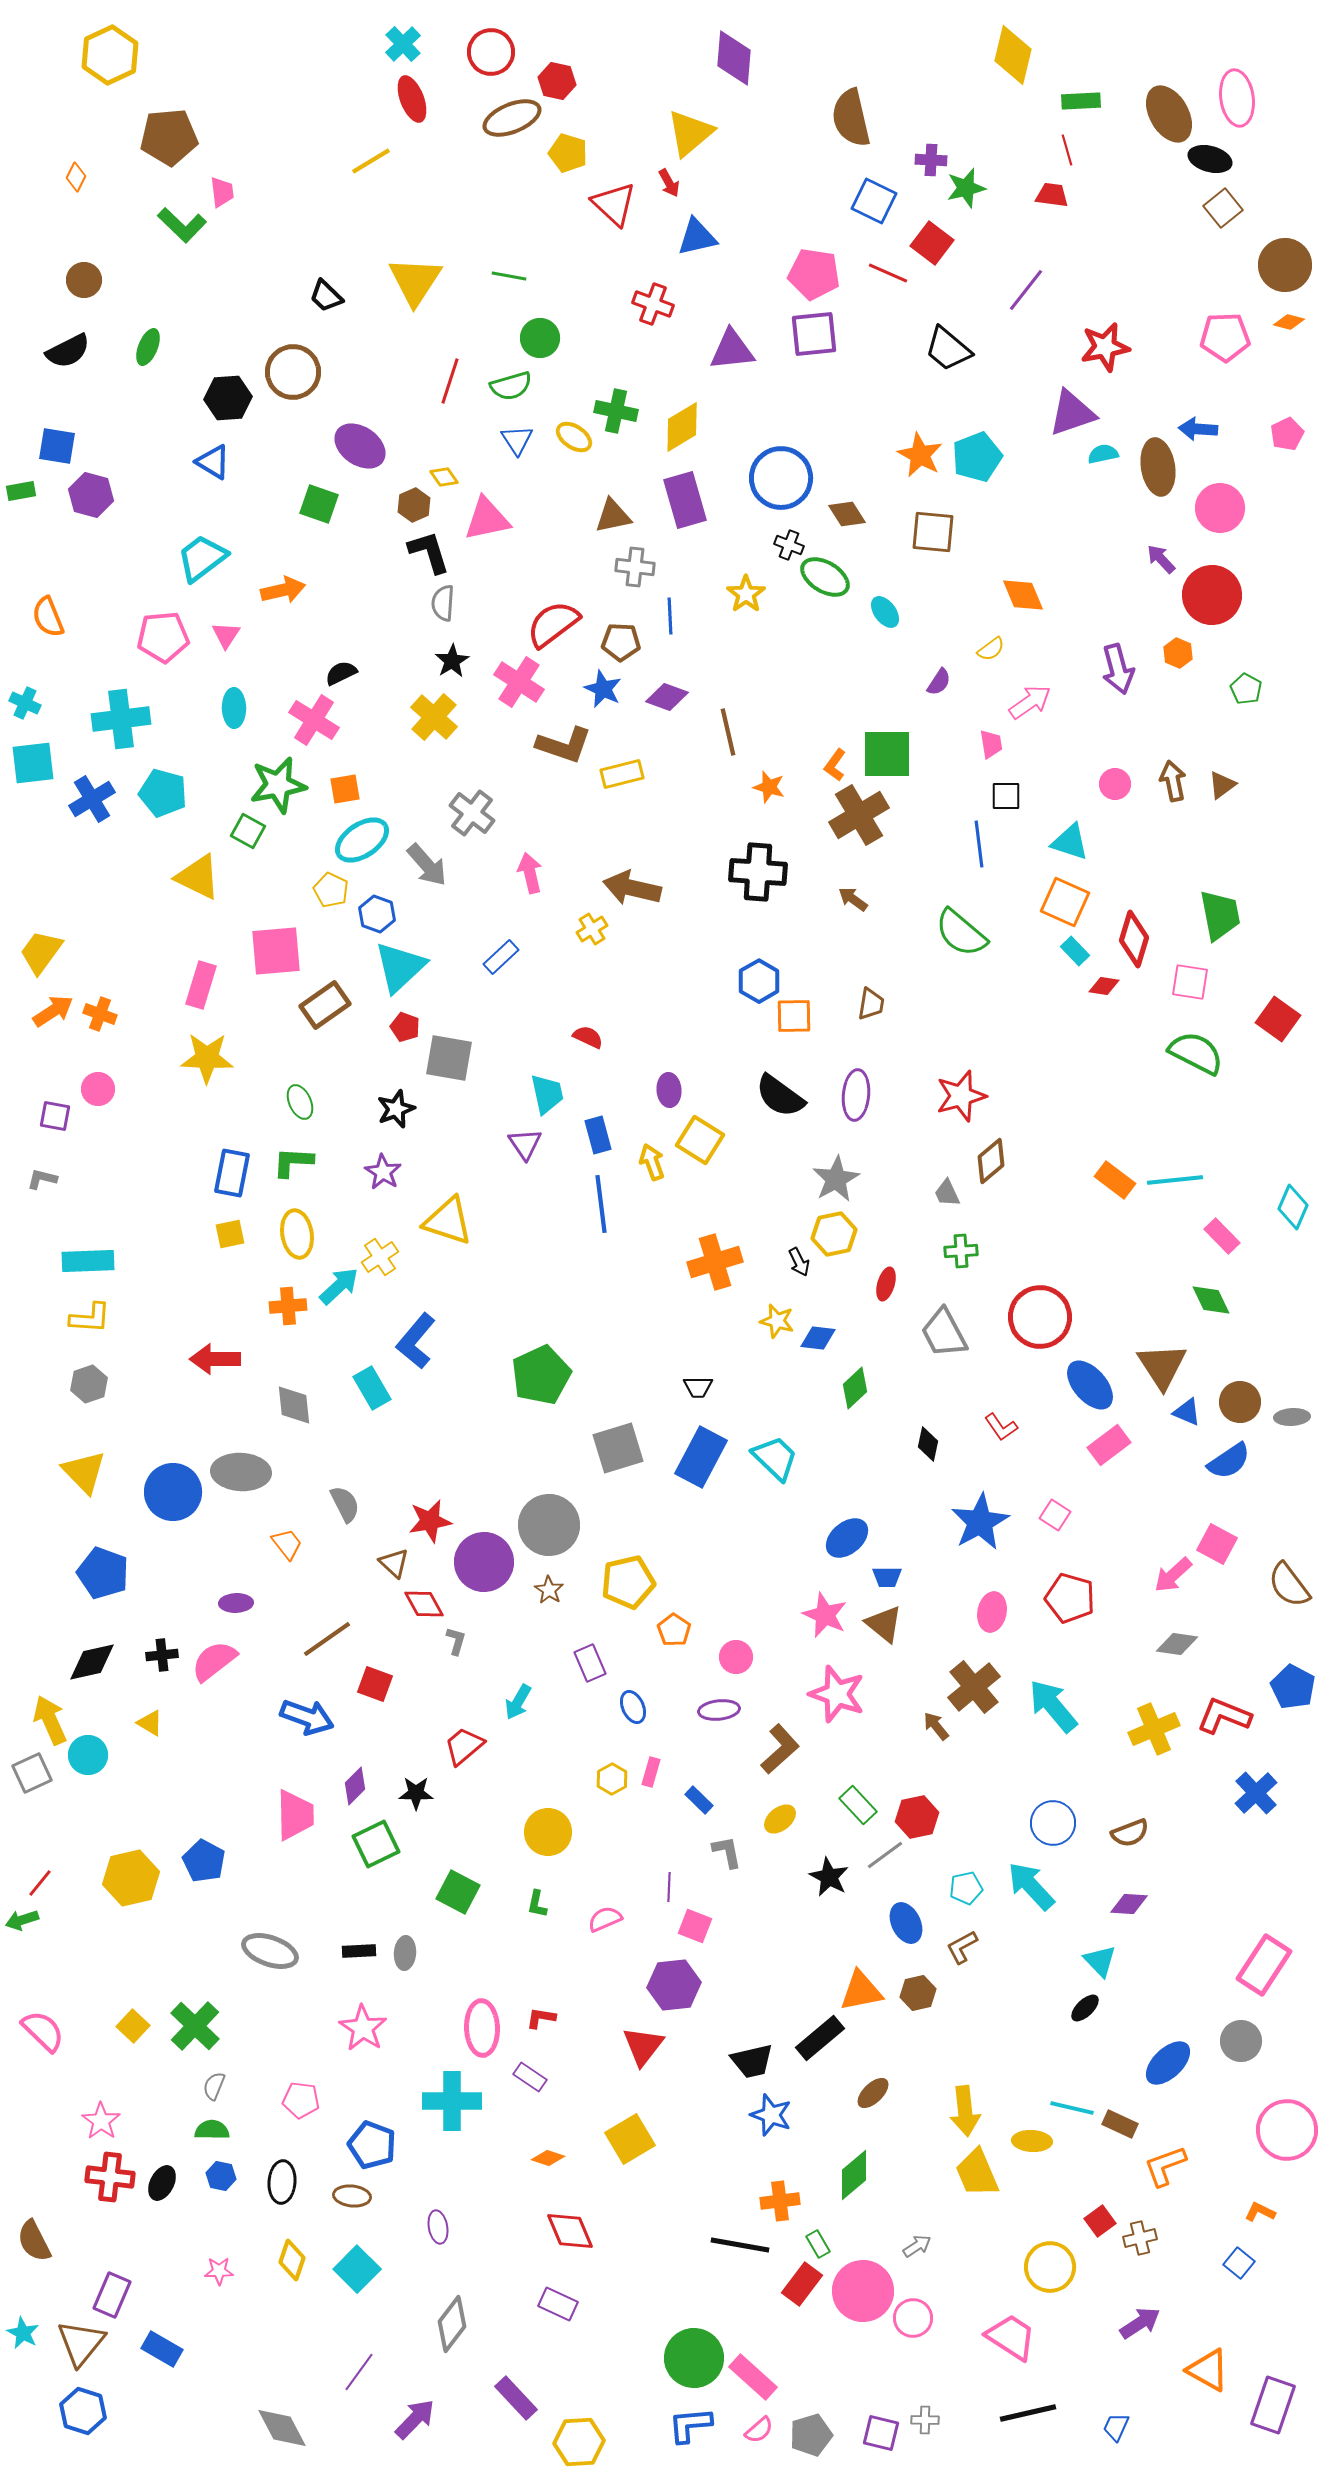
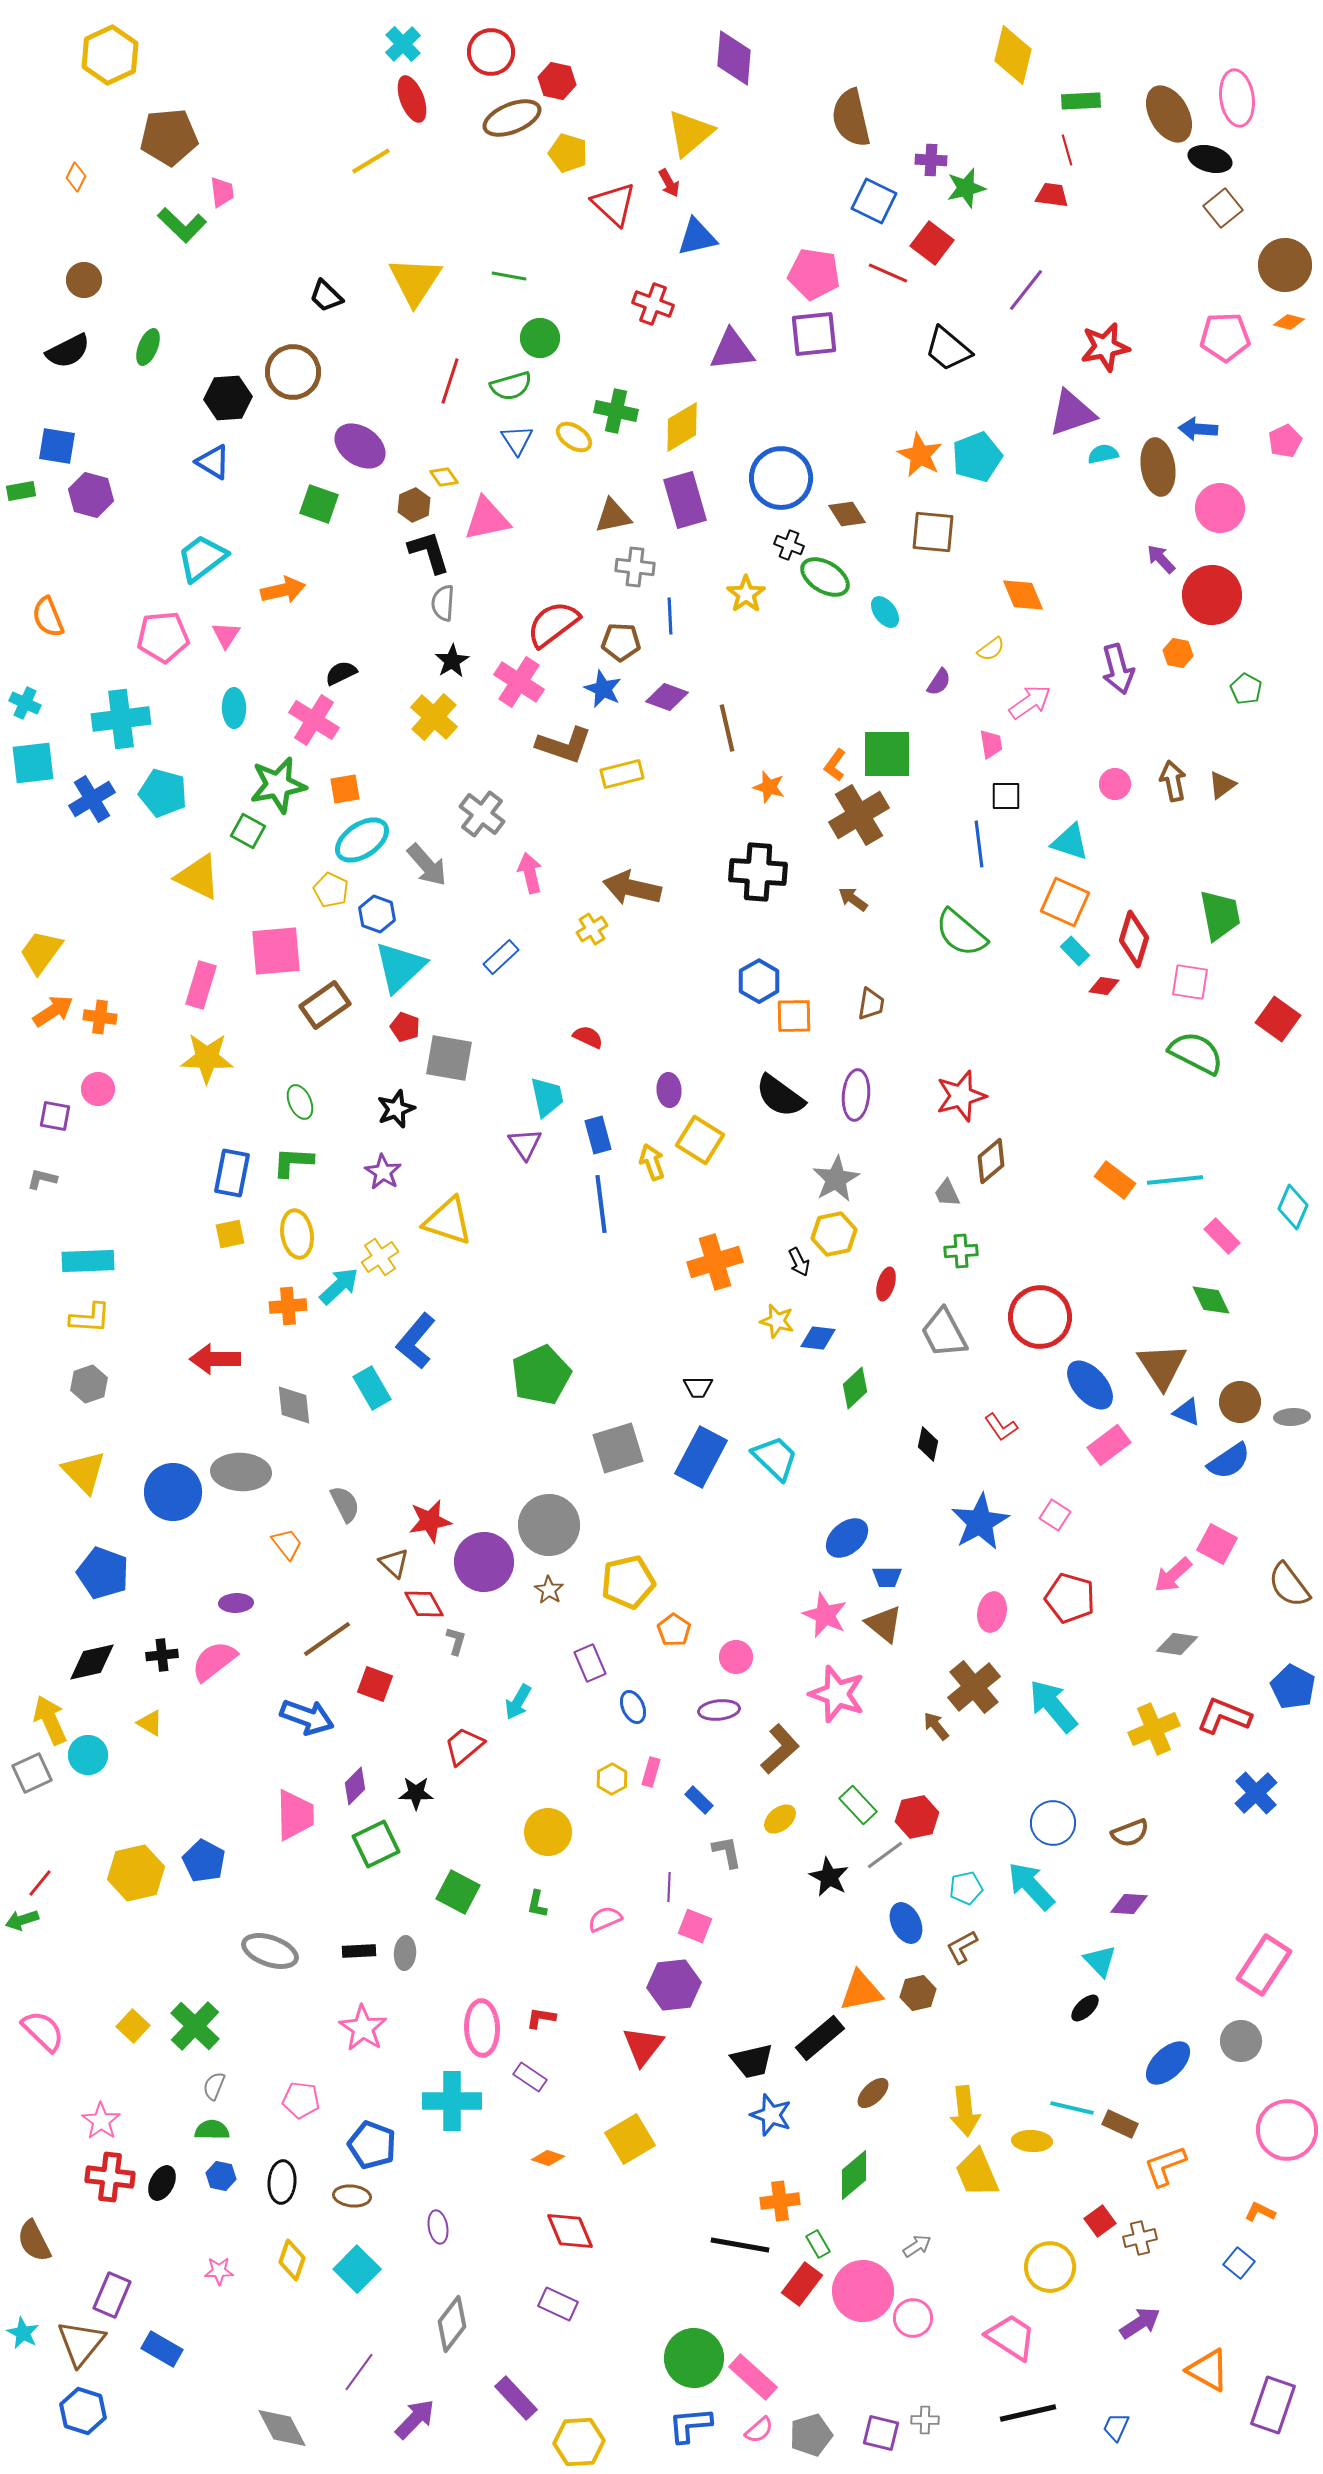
pink pentagon at (1287, 434): moved 2 px left, 7 px down
orange hexagon at (1178, 653): rotated 12 degrees counterclockwise
brown line at (728, 732): moved 1 px left, 4 px up
gray cross at (472, 813): moved 10 px right, 1 px down
orange cross at (100, 1014): moved 3 px down; rotated 12 degrees counterclockwise
cyan trapezoid at (547, 1094): moved 3 px down
yellow hexagon at (131, 1878): moved 5 px right, 5 px up
